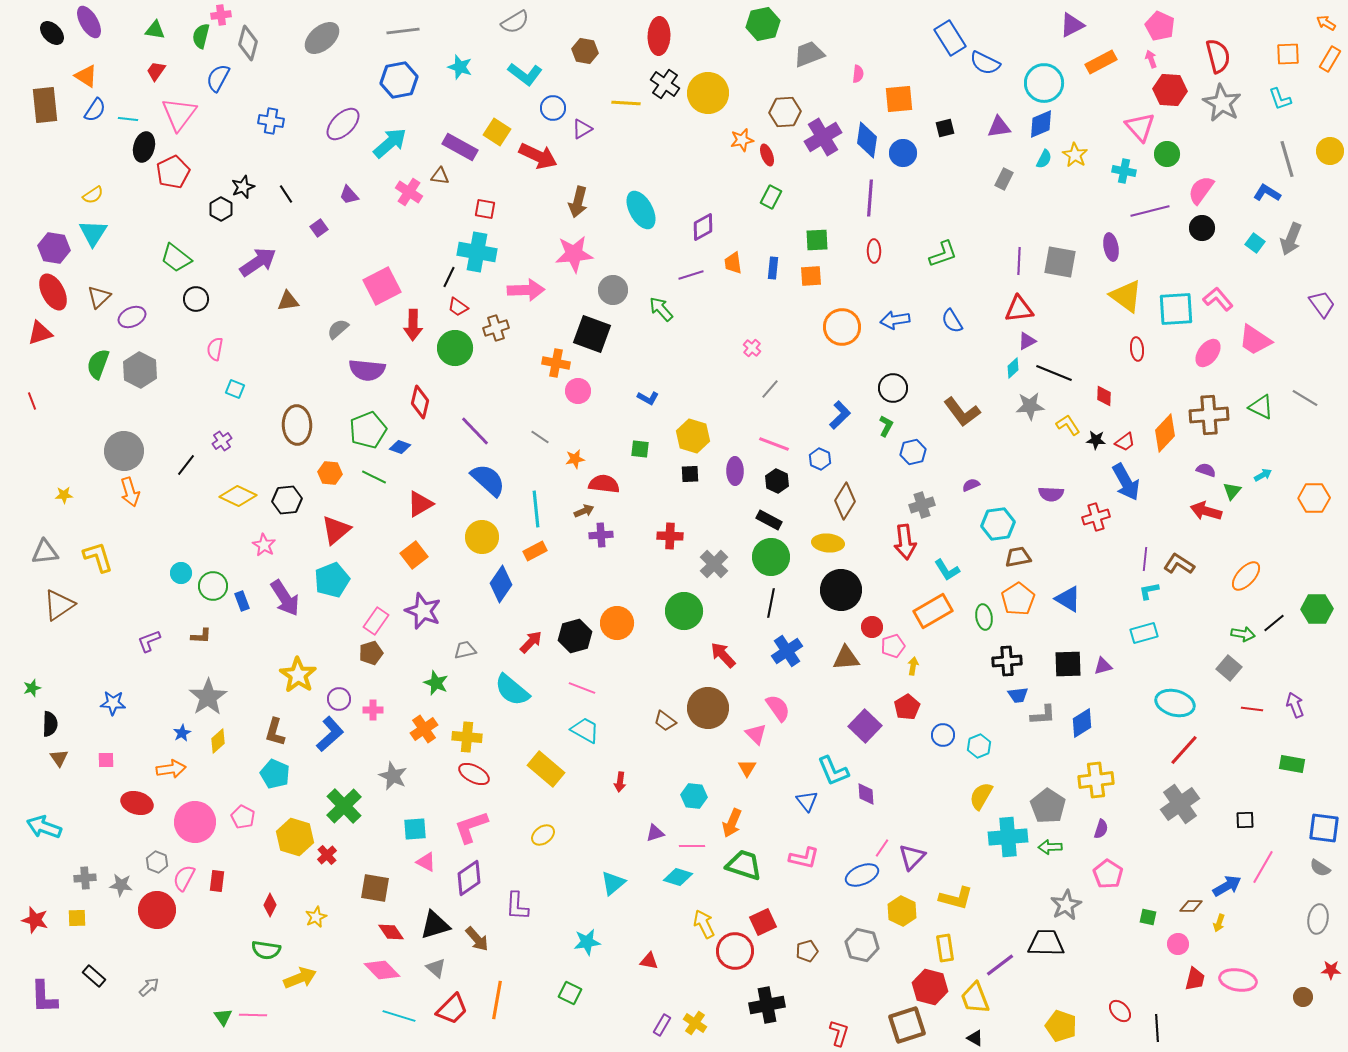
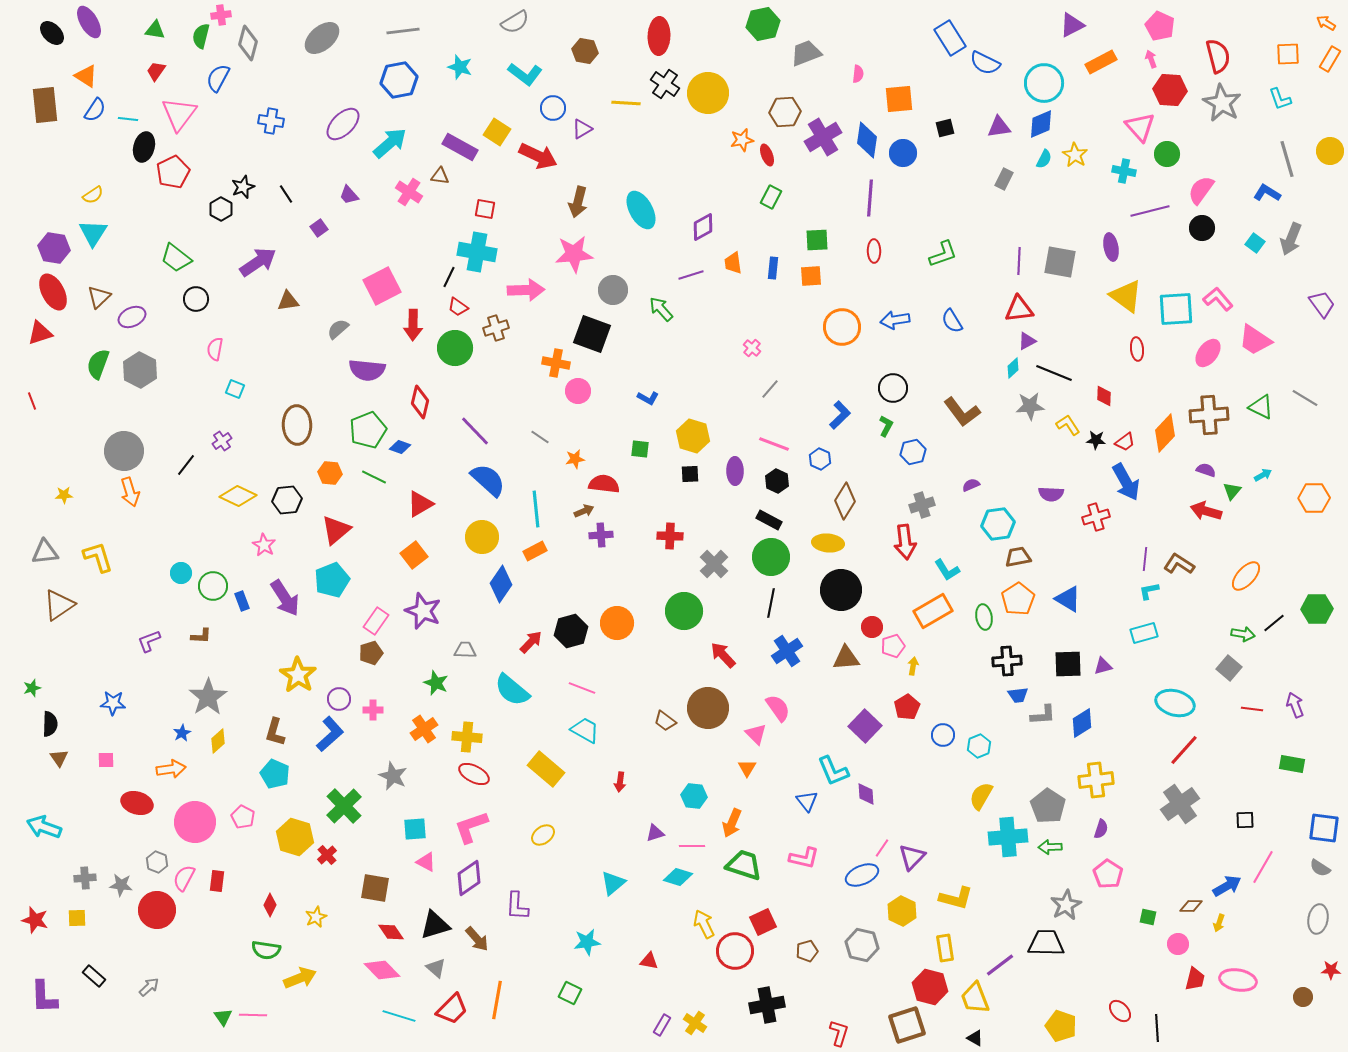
gray trapezoid at (809, 54): moved 3 px left, 1 px up
black hexagon at (575, 636): moved 4 px left, 5 px up
gray trapezoid at (465, 650): rotated 15 degrees clockwise
